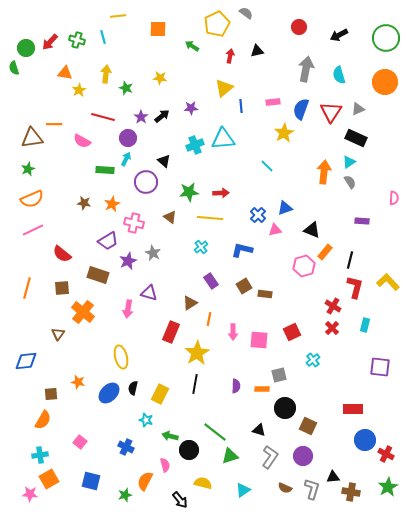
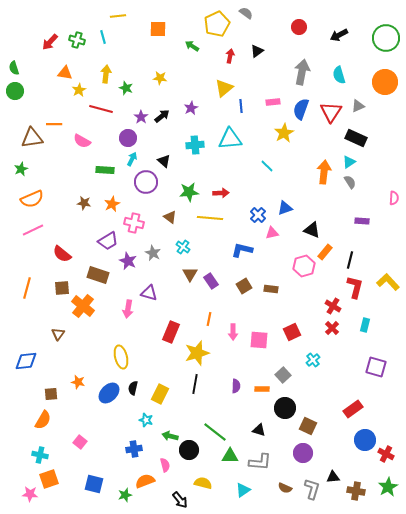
green circle at (26, 48): moved 11 px left, 43 px down
black triangle at (257, 51): rotated 24 degrees counterclockwise
gray arrow at (306, 69): moved 4 px left, 3 px down
purple star at (191, 108): rotated 24 degrees counterclockwise
gray triangle at (358, 109): moved 3 px up
red line at (103, 117): moved 2 px left, 8 px up
cyan triangle at (223, 139): moved 7 px right
cyan cross at (195, 145): rotated 18 degrees clockwise
cyan arrow at (126, 159): moved 6 px right
green star at (28, 169): moved 7 px left
pink triangle at (275, 230): moved 3 px left, 3 px down
cyan cross at (201, 247): moved 18 px left; rotated 16 degrees counterclockwise
purple star at (128, 261): rotated 24 degrees counterclockwise
brown rectangle at (265, 294): moved 6 px right, 5 px up
brown triangle at (190, 303): moved 29 px up; rotated 28 degrees counterclockwise
orange cross at (83, 312): moved 6 px up
yellow star at (197, 353): rotated 15 degrees clockwise
purple square at (380, 367): moved 4 px left; rotated 10 degrees clockwise
gray square at (279, 375): moved 4 px right; rotated 28 degrees counterclockwise
red rectangle at (353, 409): rotated 36 degrees counterclockwise
blue cross at (126, 447): moved 8 px right, 2 px down; rotated 35 degrees counterclockwise
cyan cross at (40, 455): rotated 21 degrees clockwise
green triangle at (230, 456): rotated 18 degrees clockwise
purple circle at (303, 456): moved 3 px up
gray L-shape at (270, 457): moved 10 px left, 5 px down; rotated 60 degrees clockwise
orange square at (49, 479): rotated 12 degrees clockwise
blue square at (91, 481): moved 3 px right, 3 px down
orange semicircle at (145, 481): rotated 42 degrees clockwise
brown cross at (351, 492): moved 5 px right, 1 px up
